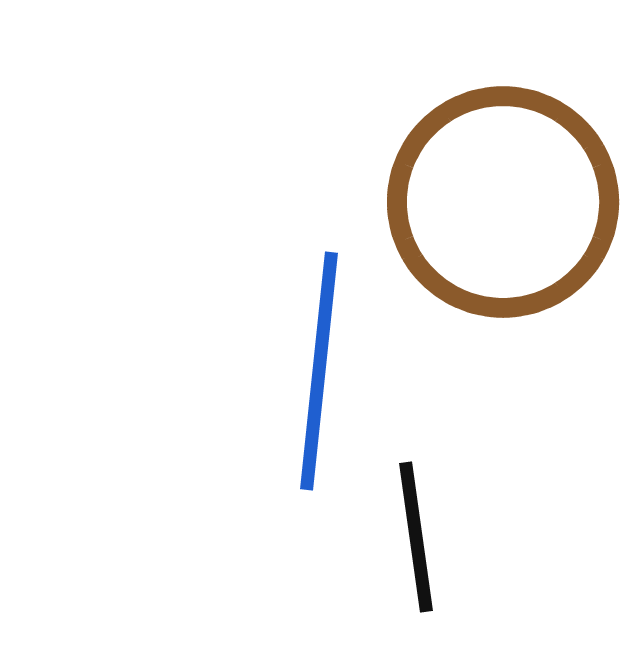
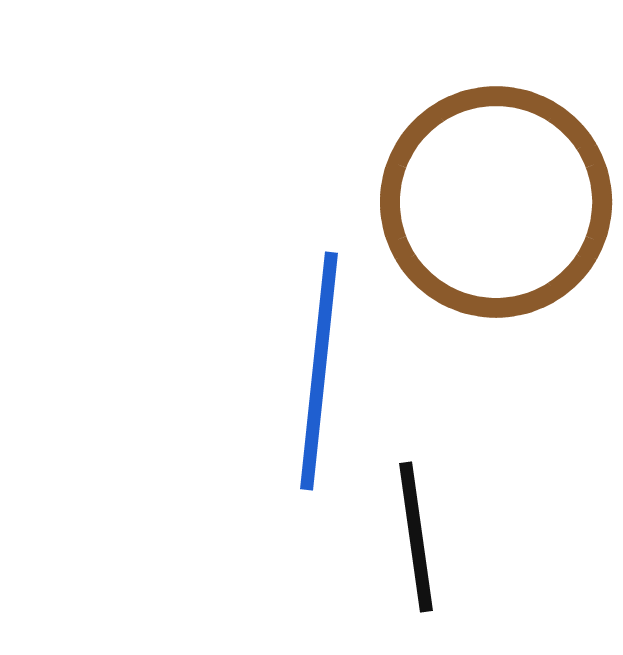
brown circle: moved 7 px left
